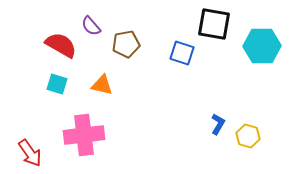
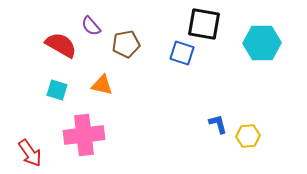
black square: moved 10 px left
cyan hexagon: moved 3 px up
cyan square: moved 6 px down
blue L-shape: rotated 45 degrees counterclockwise
yellow hexagon: rotated 20 degrees counterclockwise
